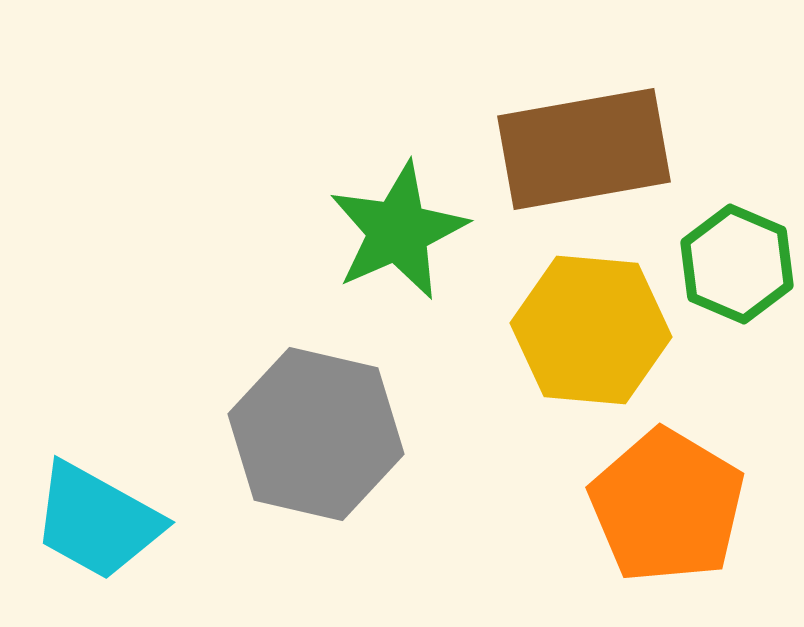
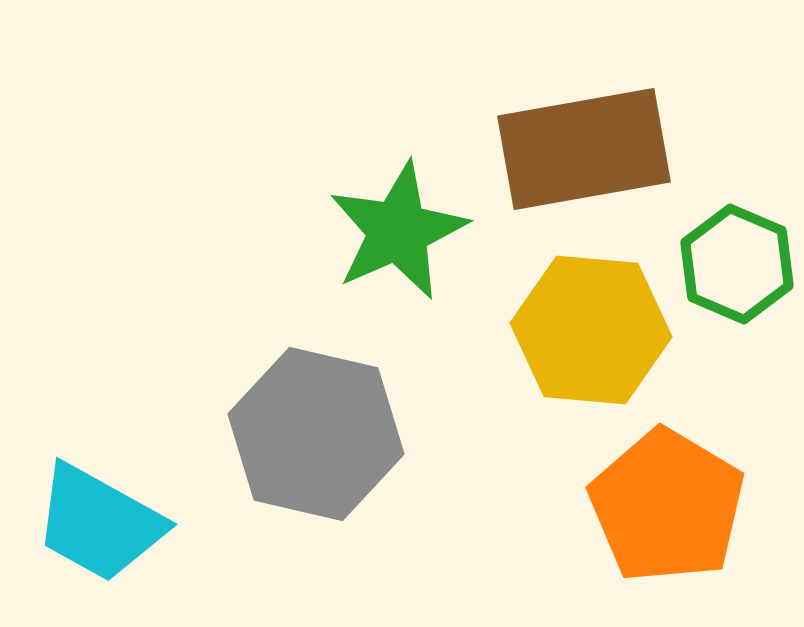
cyan trapezoid: moved 2 px right, 2 px down
